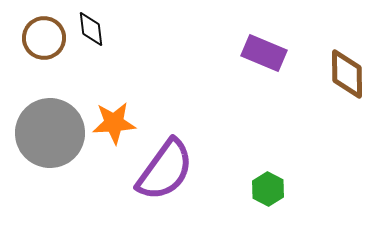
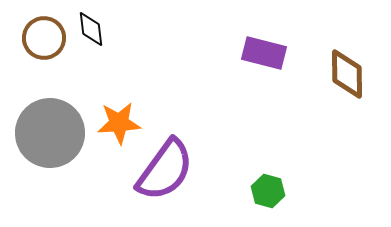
purple rectangle: rotated 9 degrees counterclockwise
orange star: moved 5 px right
green hexagon: moved 2 px down; rotated 12 degrees counterclockwise
